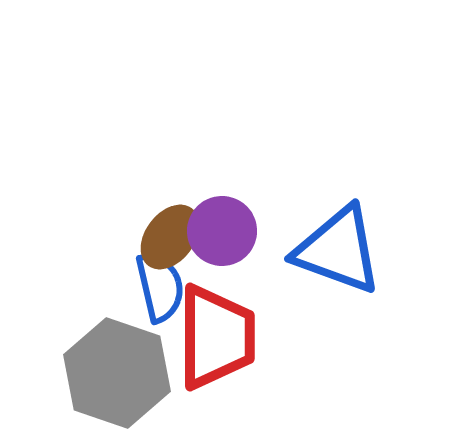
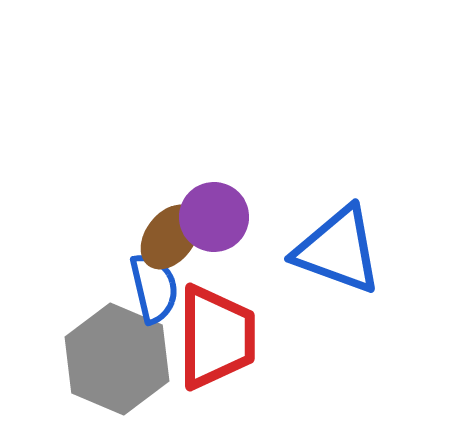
purple circle: moved 8 px left, 14 px up
blue semicircle: moved 6 px left, 1 px down
gray hexagon: moved 14 px up; rotated 4 degrees clockwise
